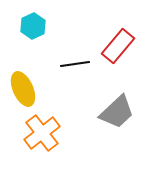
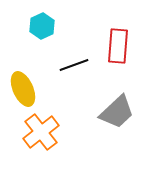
cyan hexagon: moved 9 px right
red rectangle: rotated 36 degrees counterclockwise
black line: moved 1 px left, 1 px down; rotated 12 degrees counterclockwise
orange cross: moved 1 px left, 1 px up
